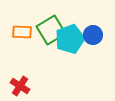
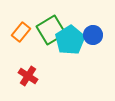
orange rectangle: moved 1 px left; rotated 54 degrees counterclockwise
cyan pentagon: moved 1 px down; rotated 12 degrees counterclockwise
red cross: moved 8 px right, 10 px up
